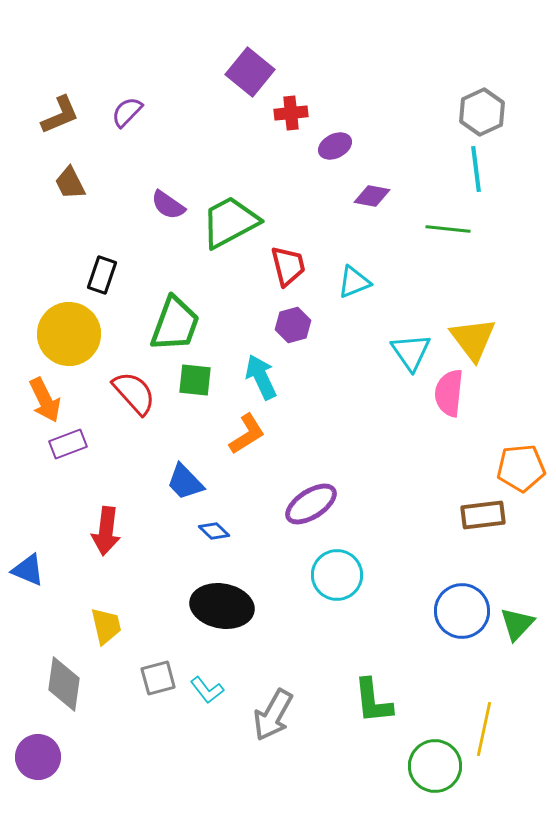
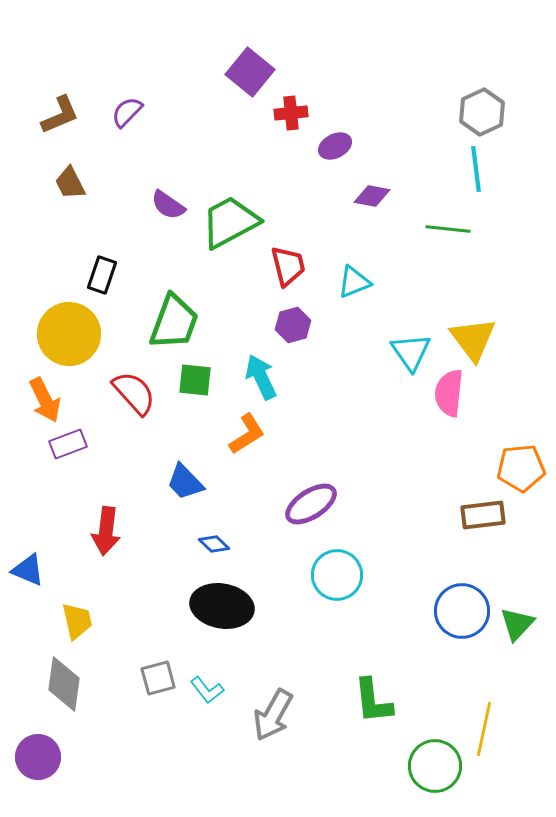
green trapezoid at (175, 324): moved 1 px left, 2 px up
blue diamond at (214, 531): moved 13 px down
yellow trapezoid at (106, 626): moved 29 px left, 5 px up
